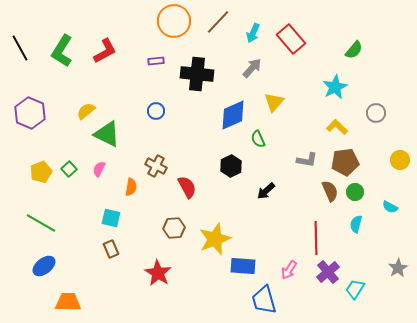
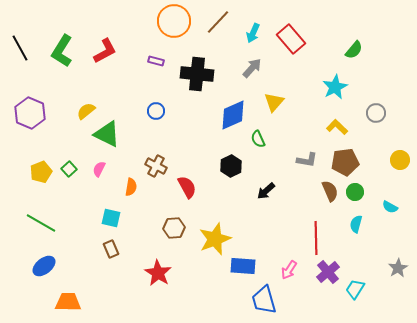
purple rectangle at (156, 61): rotated 21 degrees clockwise
